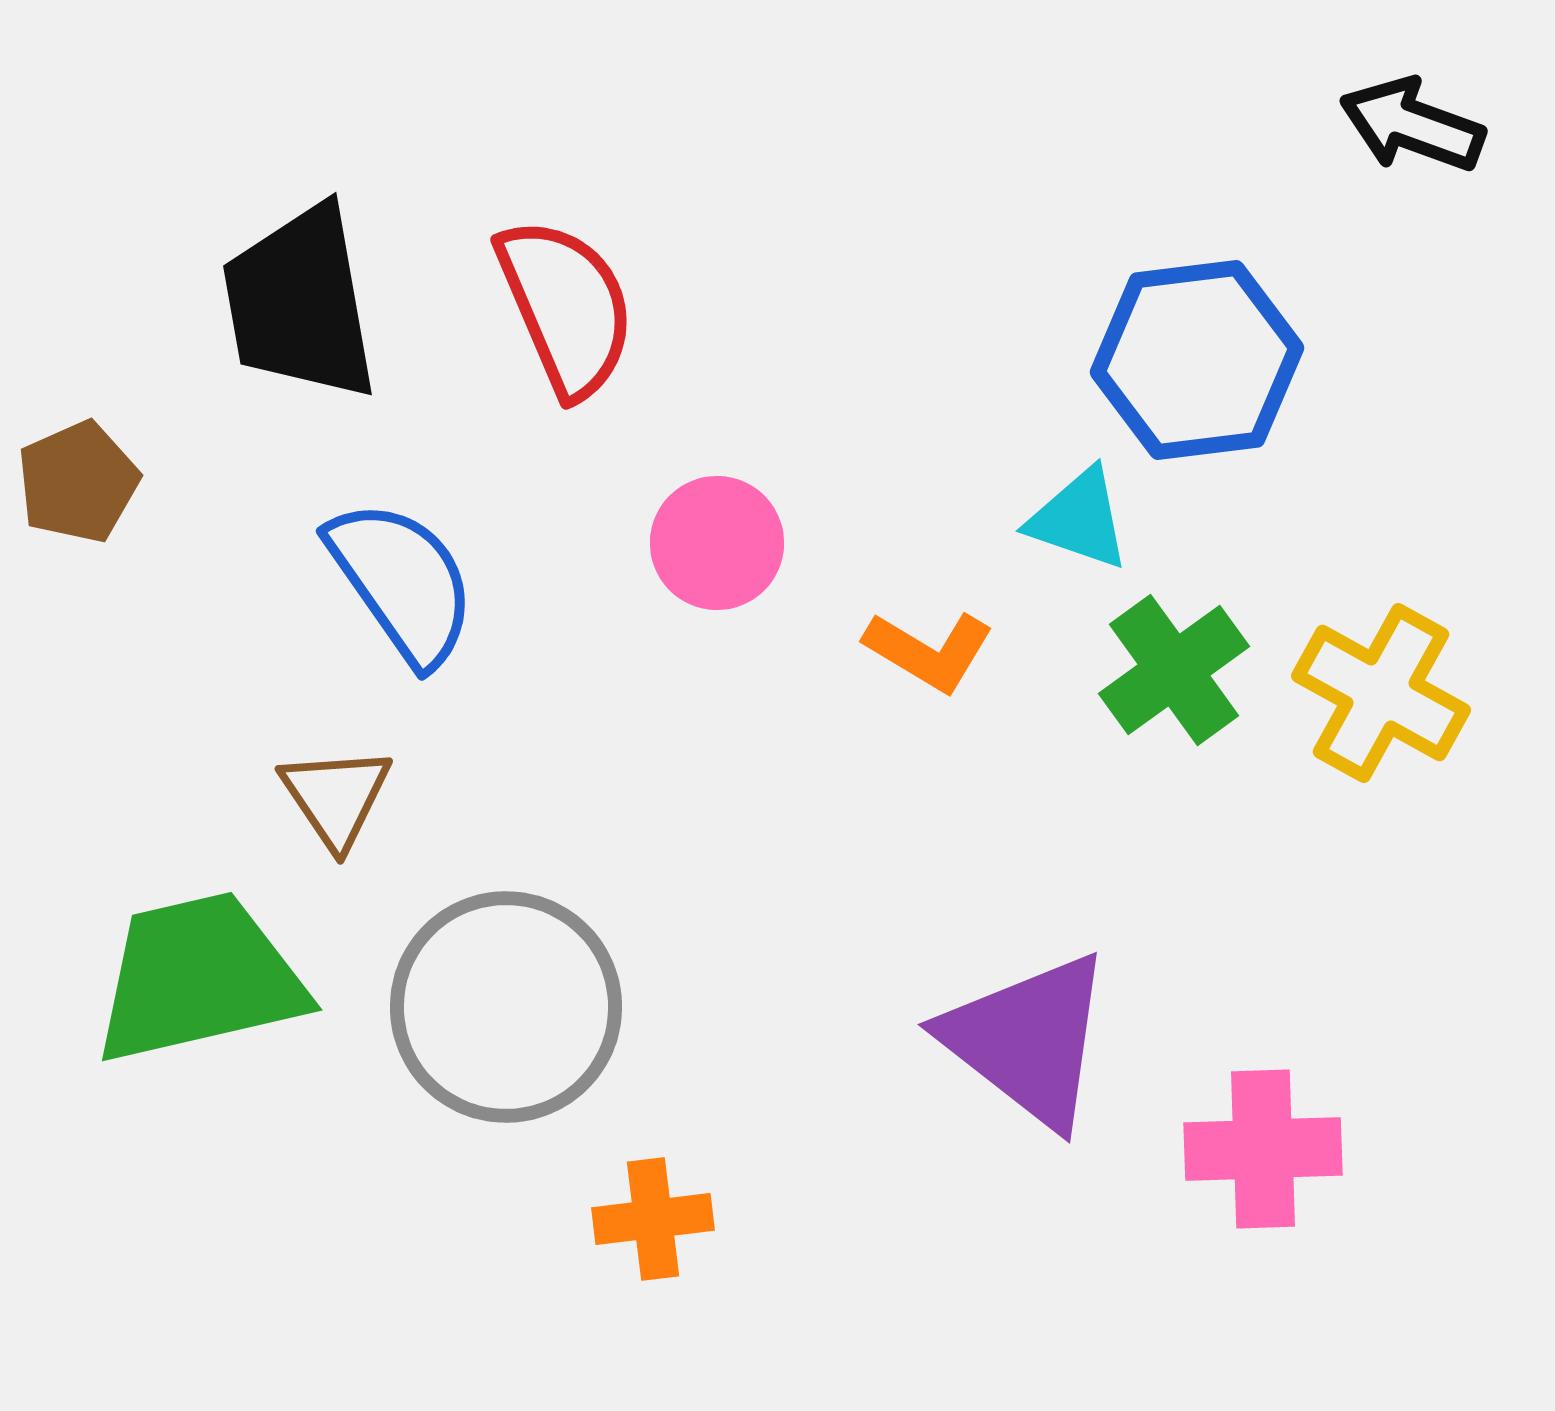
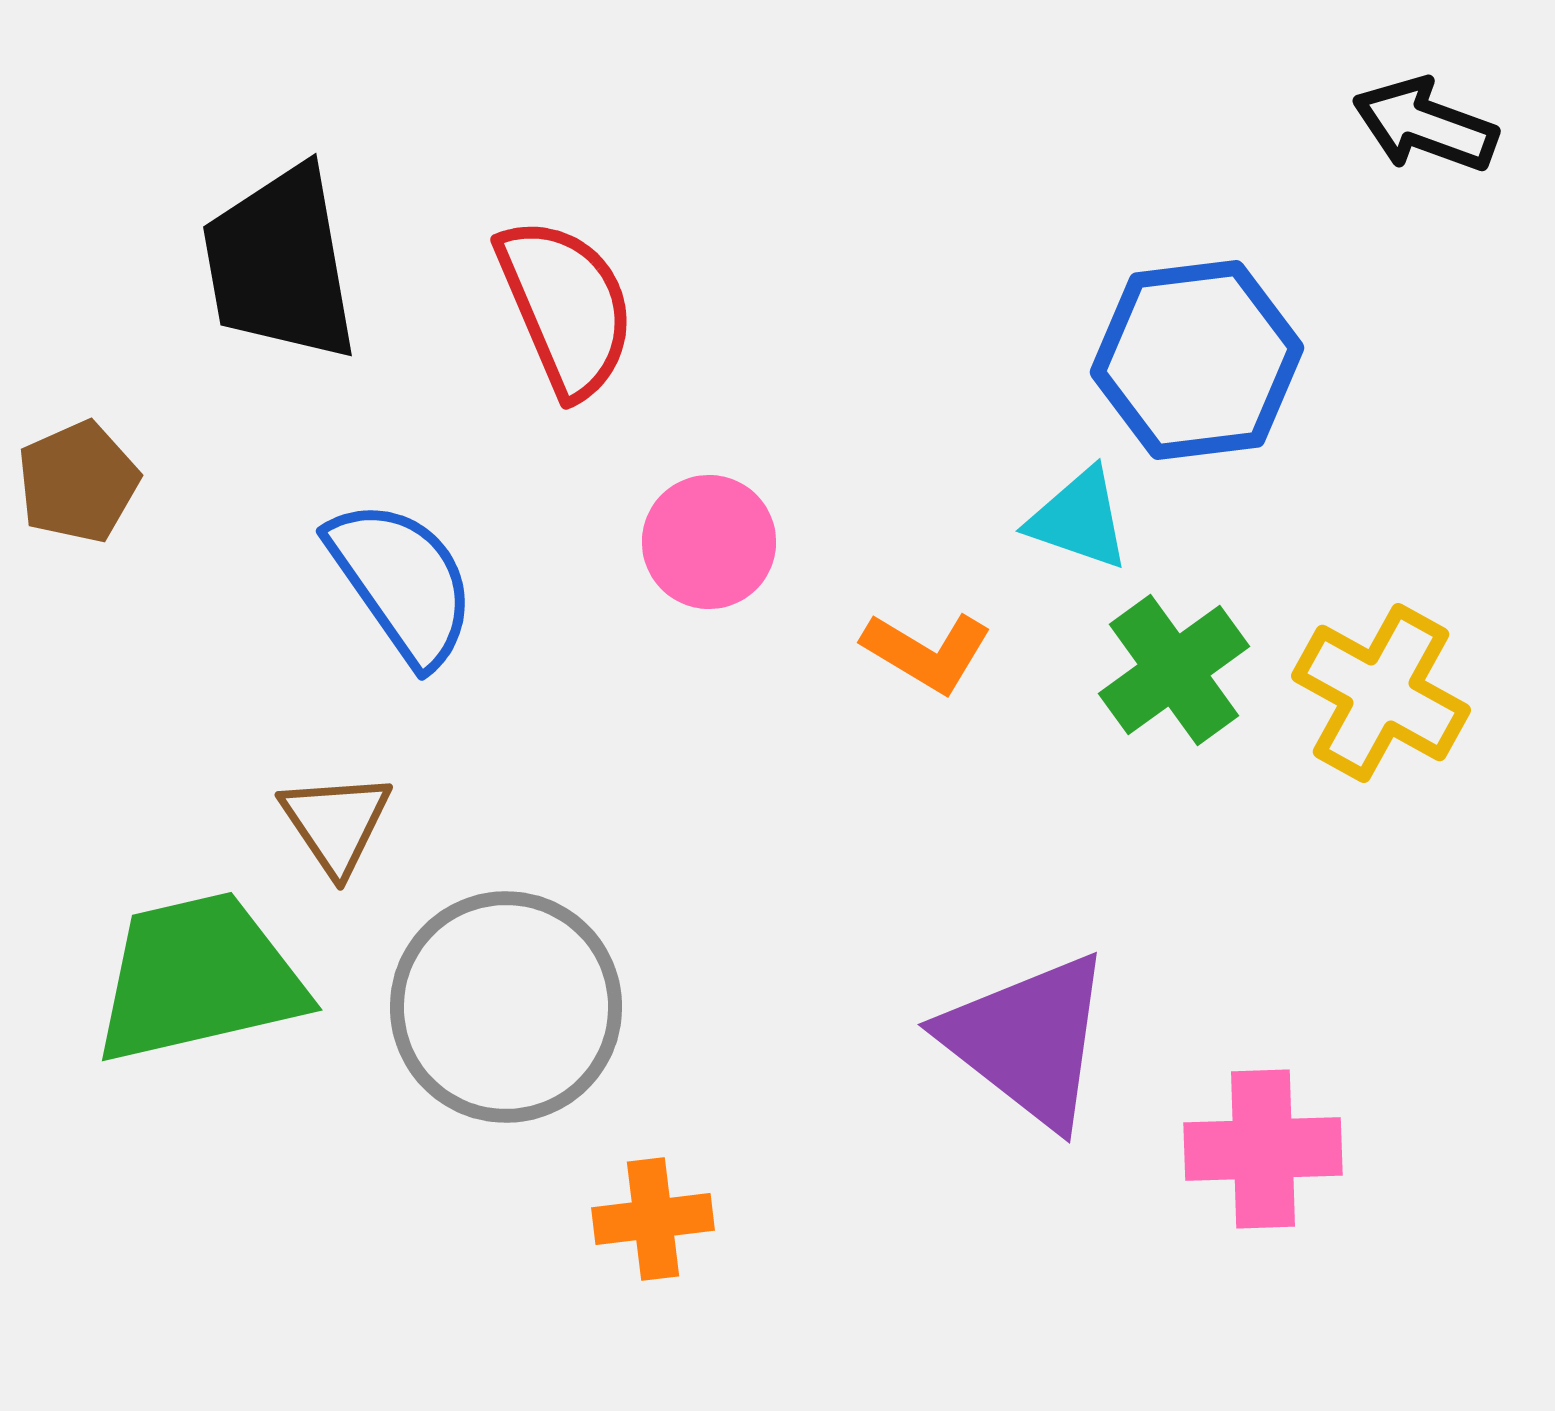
black arrow: moved 13 px right
black trapezoid: moved 20 px left, 39 px up
pink circle: moved 8 px left, 1 px up
orange L-shape: moved 2 px left, 1 px down
brown triangle: moved 26 px down
